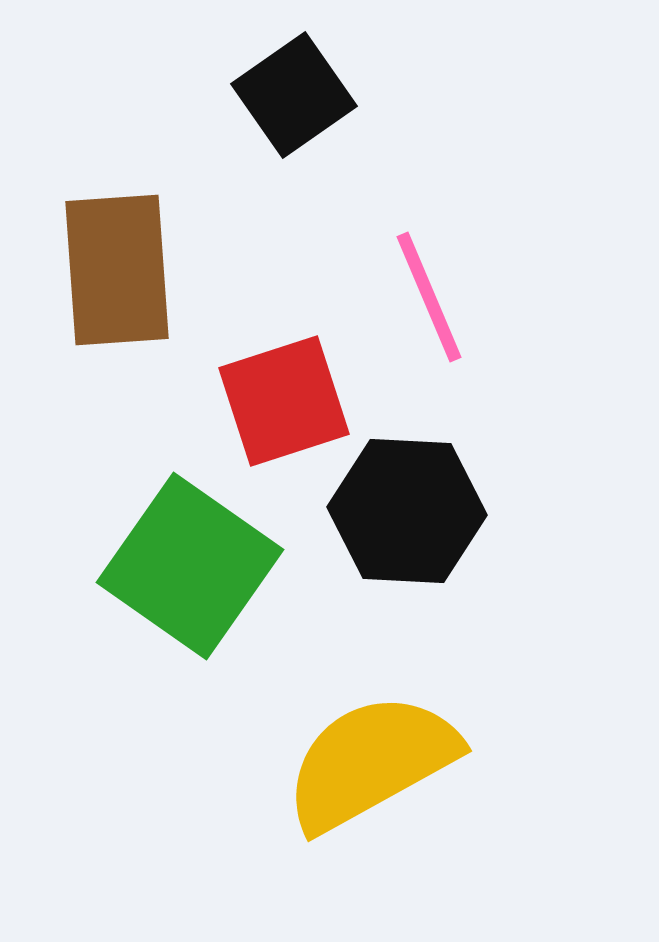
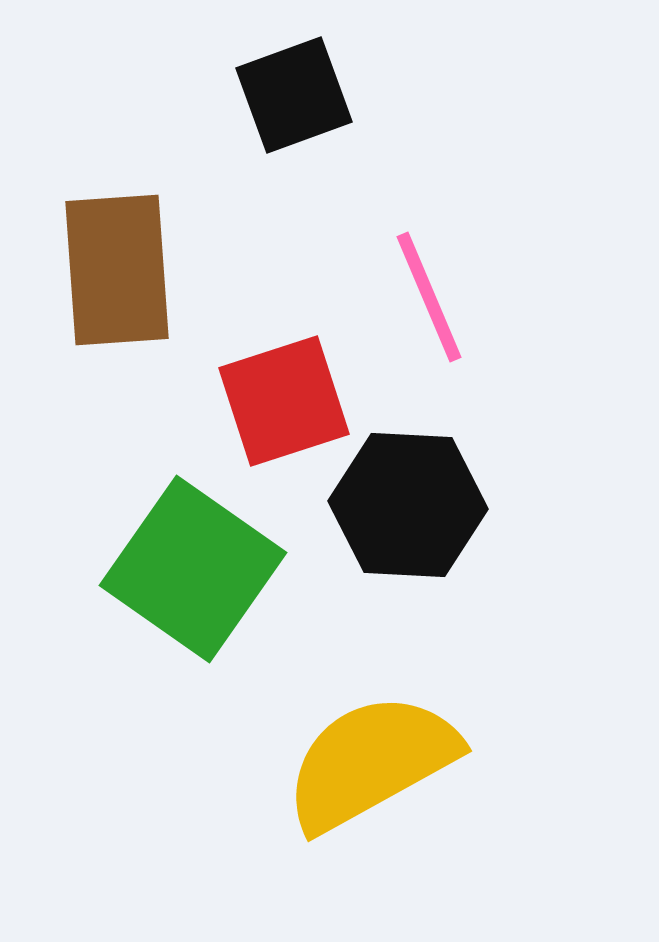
black square: rotated 15 degrees clockwise
black hexagon: moved 1 px right, 6 px up
green square: moved 3 px right, 3 px down
